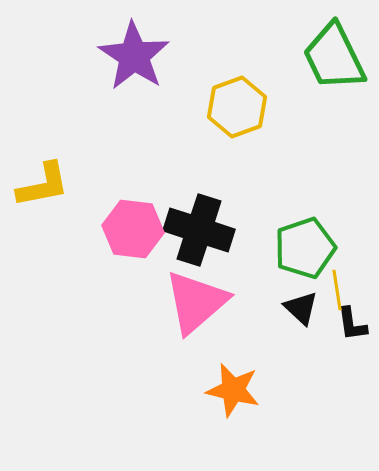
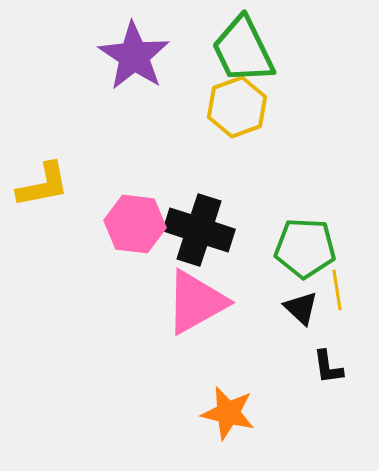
green trapezoid: moved 91 px left, 7 px up
pink hexagon: moved 2 px right, 5 px up
green pentagon: rotated 22 degrees clockwise
pink triangle: rotated 12 degrees clockwise
black L-shape: moved 24 px left, 43 px down
orange star: moved 5 px left, 23 px down
